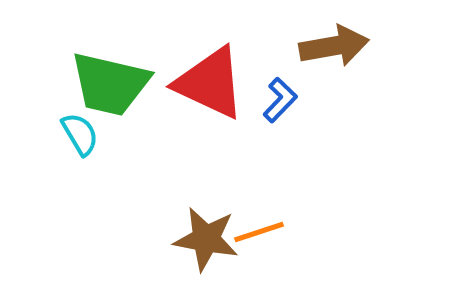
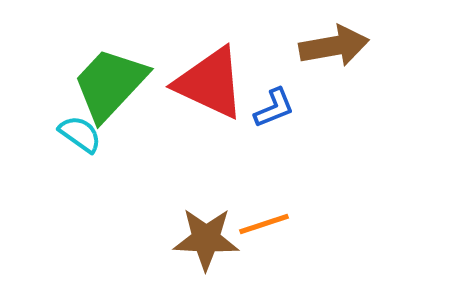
green trapezoid: rotated 120 degrees clockwise
blue L-shape: moved 6 px left, 8 px down; rotated 24 degrees clockwise
cyan semicircle: rotated 24 degrees counterclockwise
orange line: moved 5 px right, 8 px up
brown star: rotated 8 degrees counterclockwise
